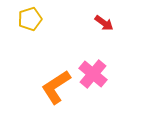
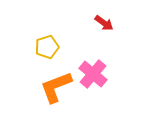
yellow pentagon: moved 17 px right, 28 px down
orange L-shape: rotated 12 degrees clockwise
